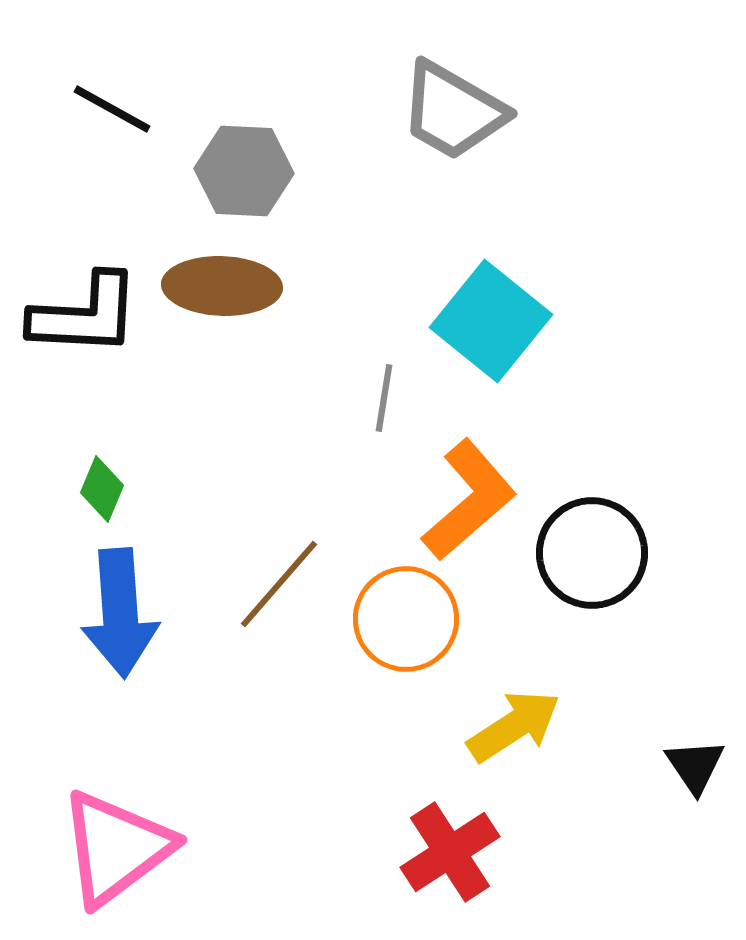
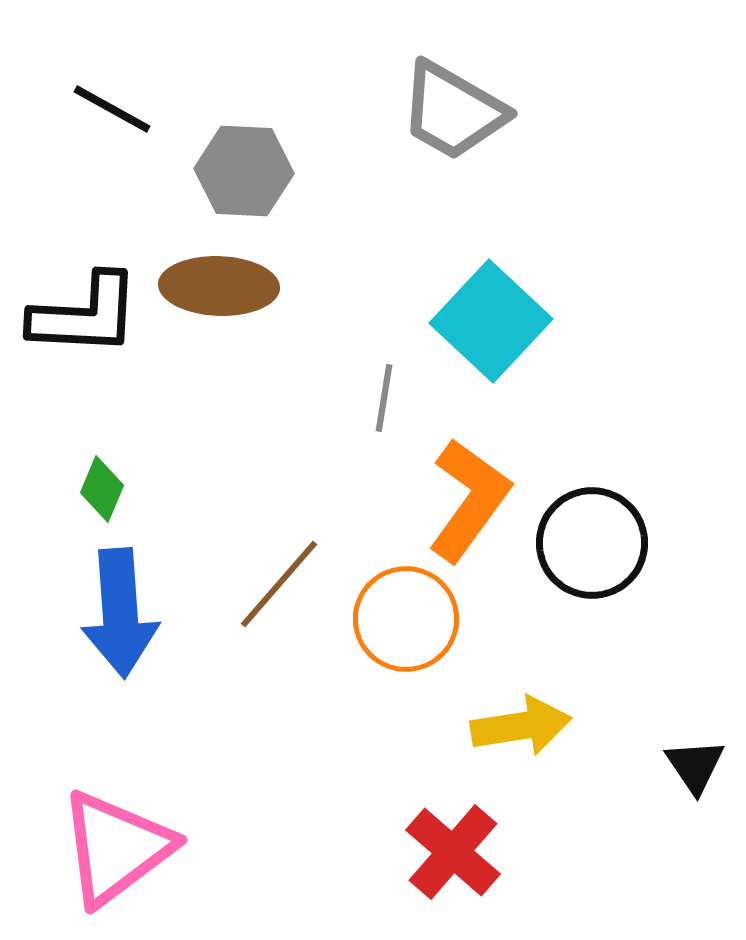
brown ellipse: moved 3 px left
cyan square: rotated 4 degrees clockwise
orange L-shape: rotated 13 degrees counterclockwise
black circle: moved 10 px up
yellow arrow: moved 7 px right; rotated 24 degrees clockwise
red cross: moved 3 px right; rotated 16 degrees counterclockwise
